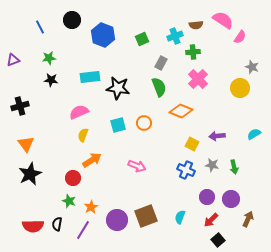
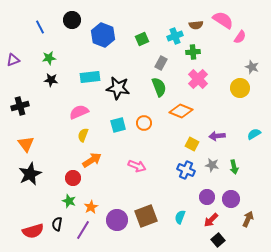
red semicircle at (33, 226): moved 5 px down; rotated 15 degrees counterclockwise
